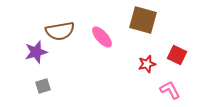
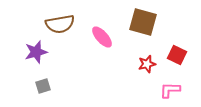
brown square: moved 2 px down
brown semicircle: moved 7 px up
pink L-shape: rotated 60 degrees counterclockwise
